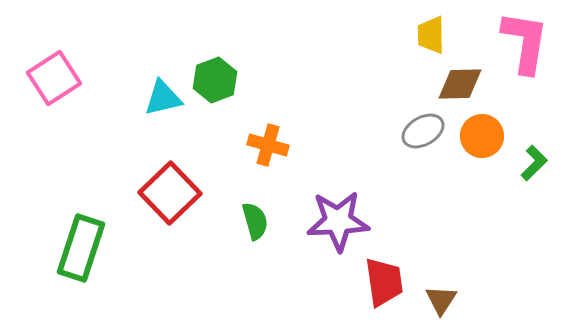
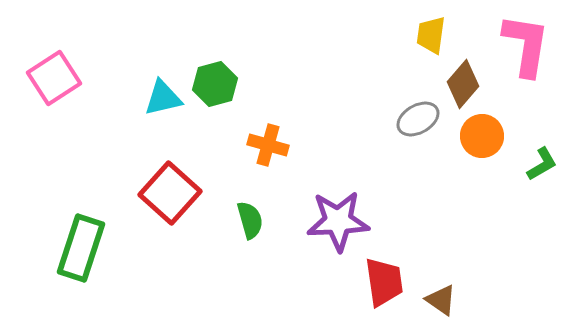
yellow trapezoid: rotated 9 degrees clockwise
pink L-shape: moved 1 px right, 3 px down
green hexagon: moved 4 px down; rotated 6 degrees clockwise
brown diamond: moved 3 px right; rotated 48 degrees counterclockwise
gray ellipse: moved 5 px left, 12 px up
green L-shape: moved 8 px right, 1 px down; rotated 15 degrees clockwise
red square: rotated 4 degrees counterclockwise
green semicircle: moved 5 px left, 1 px up
brown triangle: rotated 28 degrees counterclockwise
